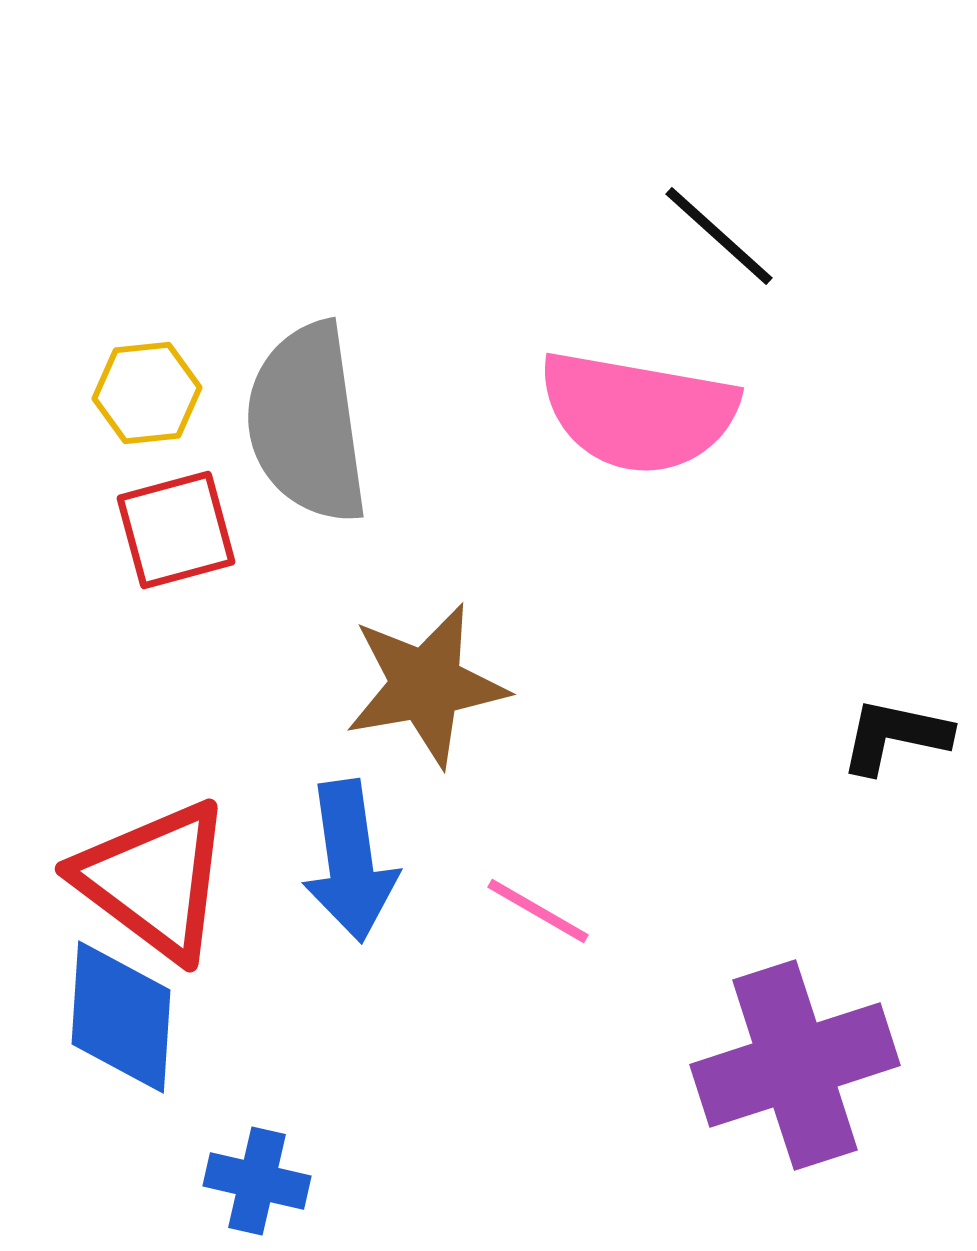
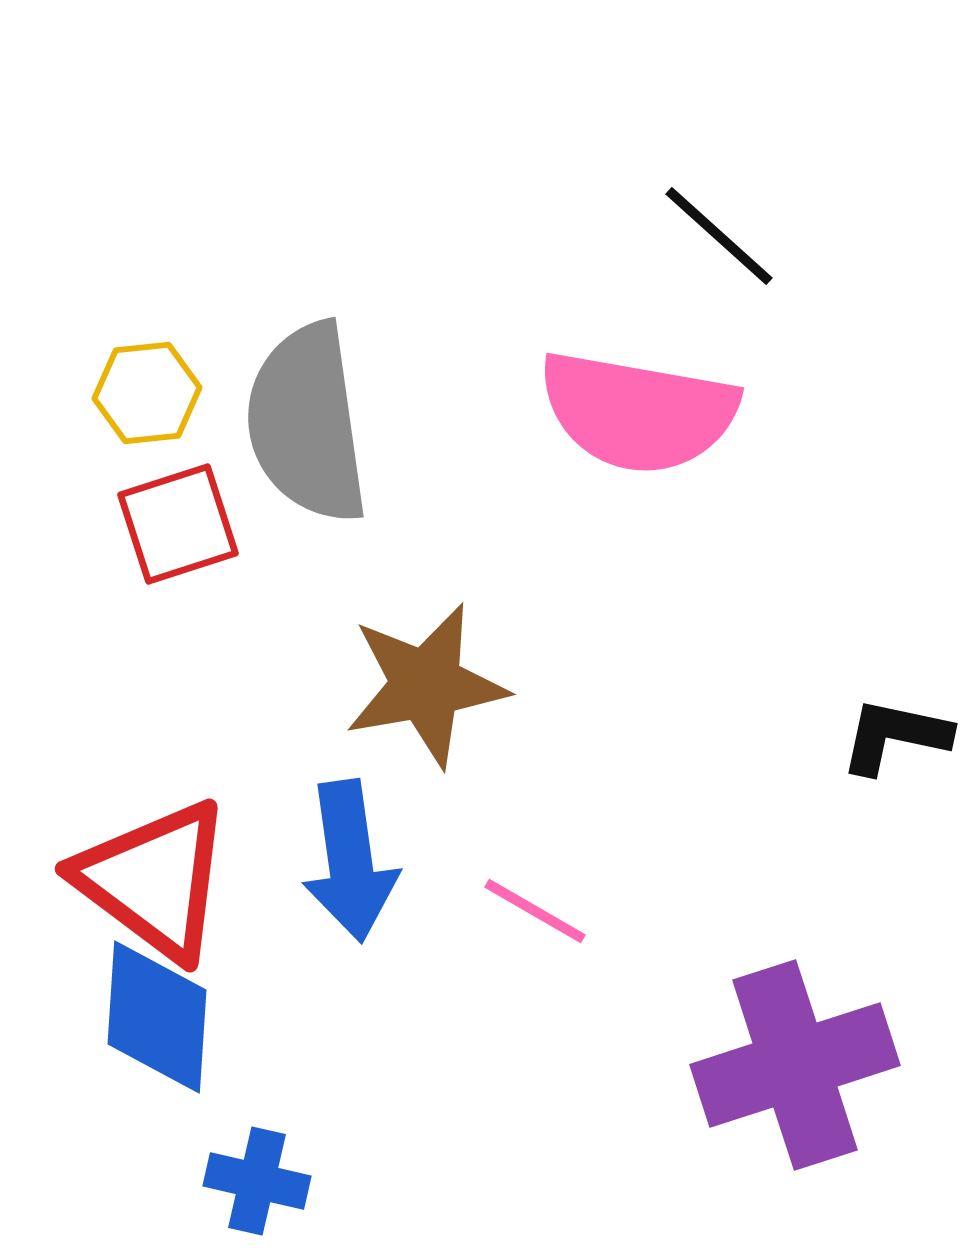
red square: moved 2 px right, 6 px up; rotated 3 degrees counterclockwise
pink line: moved 3 px left
blue diamond: moved 36 px right
